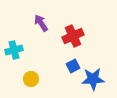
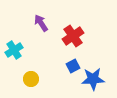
red cross: rotated 10 degrees counterclockwise
cyan cross: rotated 18 degrees counterclockwise
